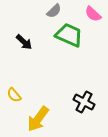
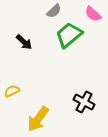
green trapezoid: rotated 64 degrees counterclockwise
yellow semicircle: moved 2 px left, 4 px up; rotated 105 degrees clockwise
